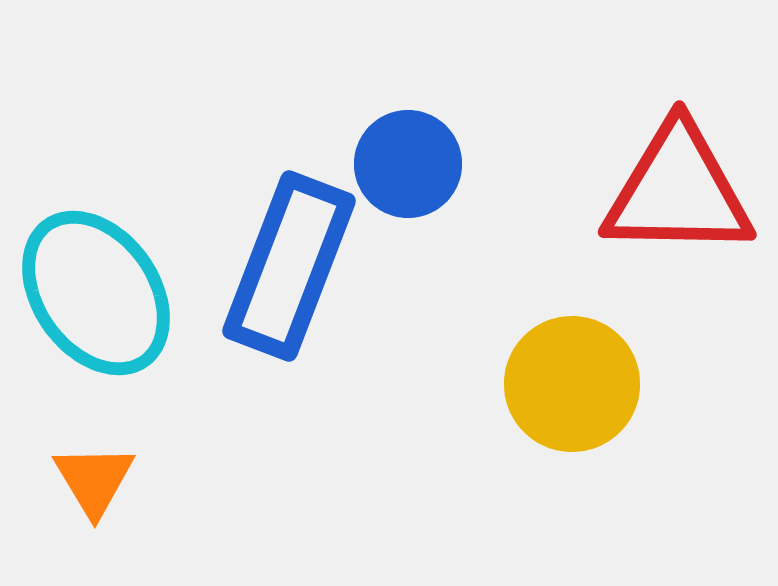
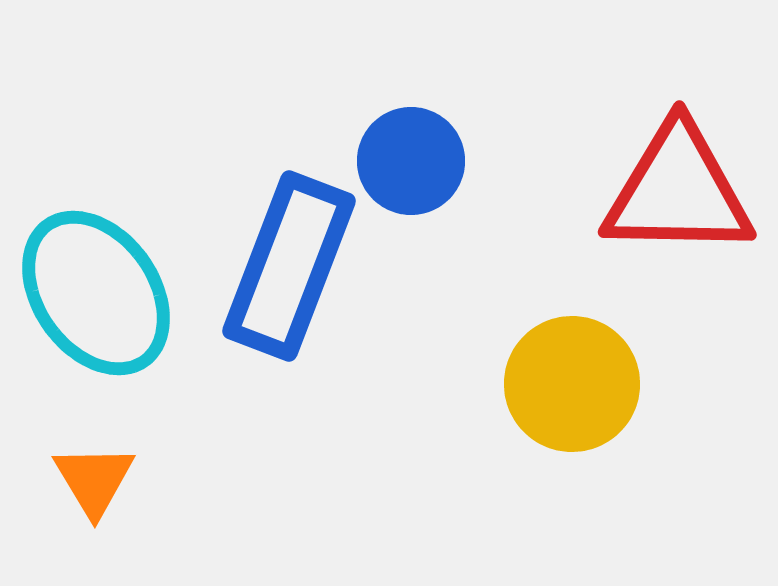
blue circle: moved 3 px right, 3 px up
